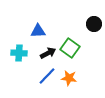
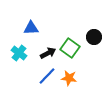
black circle: moved 13 px down
blue triangle: moved 7 px left, 3 px up
cyan cross: rotated 35 degrees clockwise
